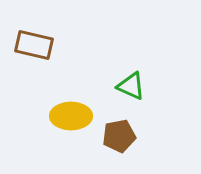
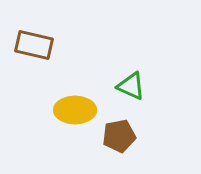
yellow ellipse: moved 4 px right, 6 px up
